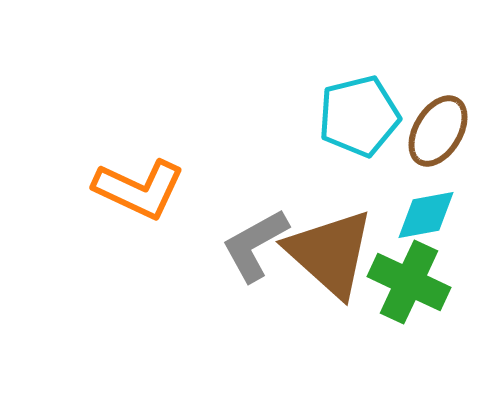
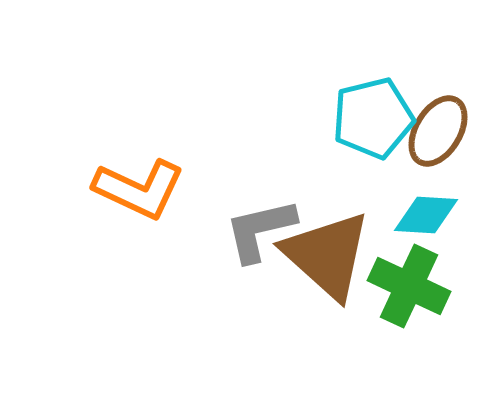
cyan pentagon: moved 14 px right, 2 px down
cyan diamond: rotated 14 degrees clockwise
gray L-shape: moved 5 px right, 15 px up; rotated 16 degrees clockwise
brown triangle: moved 3 px left, 2 px down
green cross: moved 4 px down
